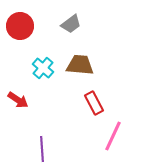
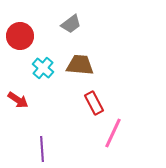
red circle: moved 10 px down
pink line: moved 3 px up
